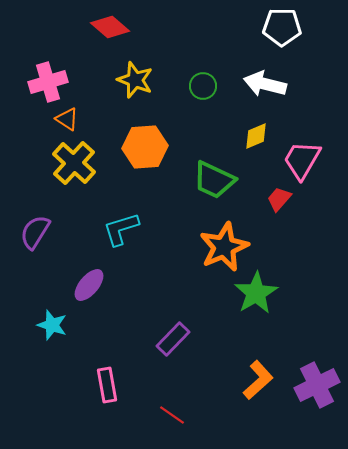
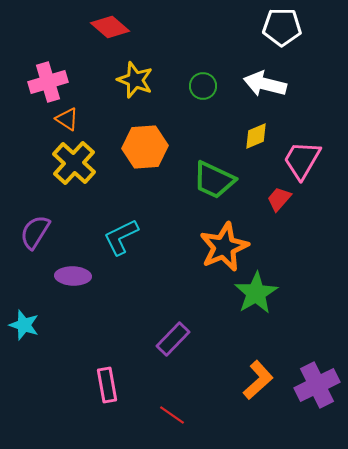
cyan L-shape: moved 8 px down; rotated 9 degrees counterclockwise
purple ellipse: moved 16 px left, 9 px up; rotated 52 degrees clockwise
cyan star: moved 28 px left
